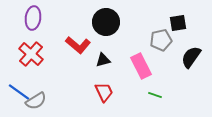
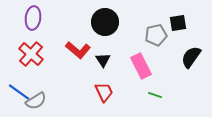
black circle: moved 1 px left
gray pentagon: moved 5 px left, 5 px up
red L-shape: moved 5 px down
black triangle: rotated 49 degrees counterclockwise
